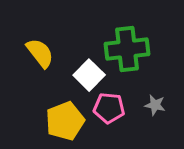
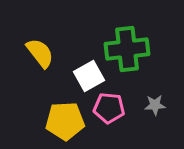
white square: moved 1 px down; rotated 16 degrees clockwise
gray star: rotated 15 degrees counterclockwise
yellow pentagon: rotated 18 degrees clockwise
